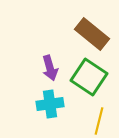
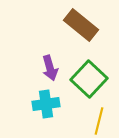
brown rectangle: moved 11 px left, 9 px up
green square: moved 2 px down; rotated 9 degrees clockwise
cyan cross: moved 4 px left
